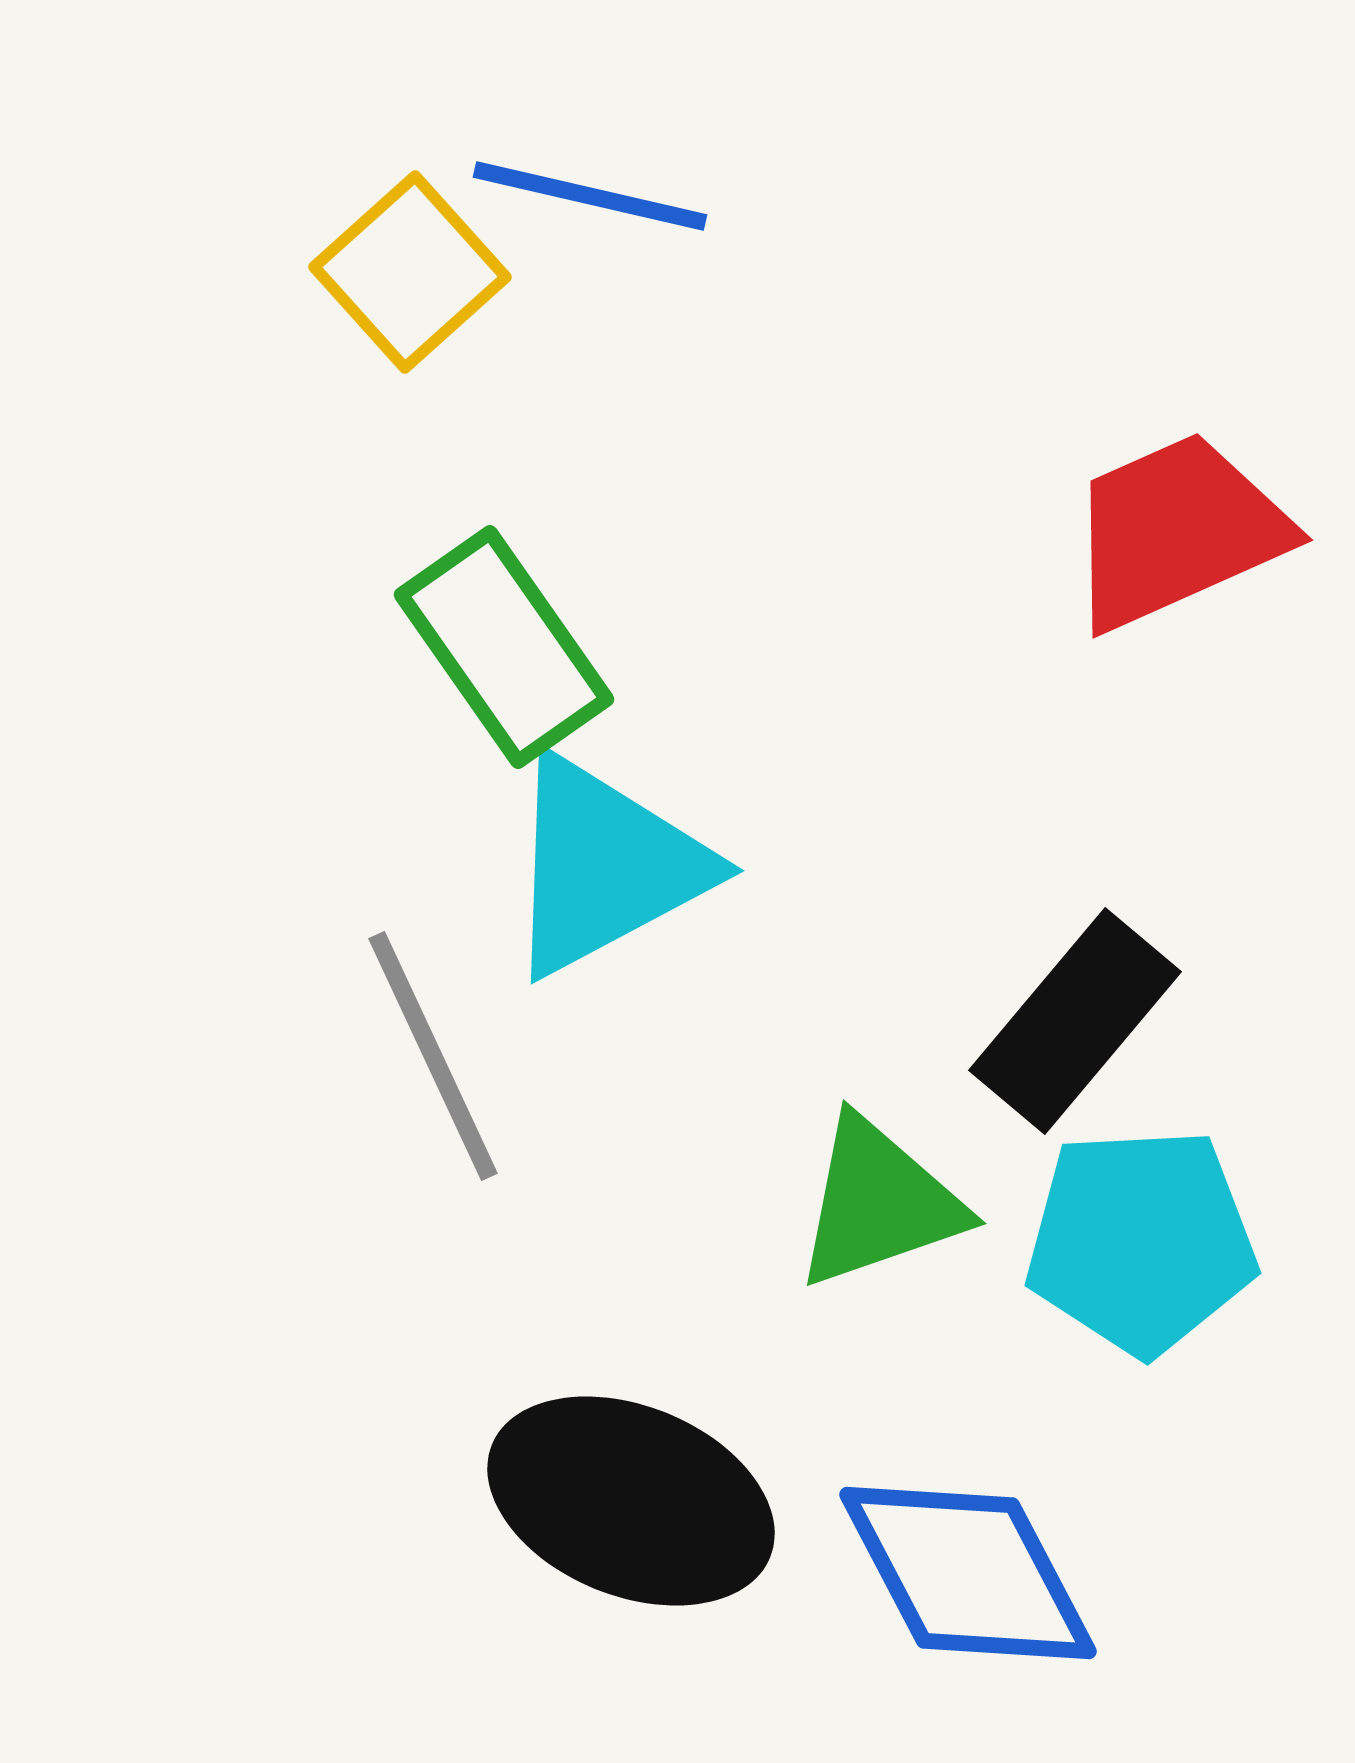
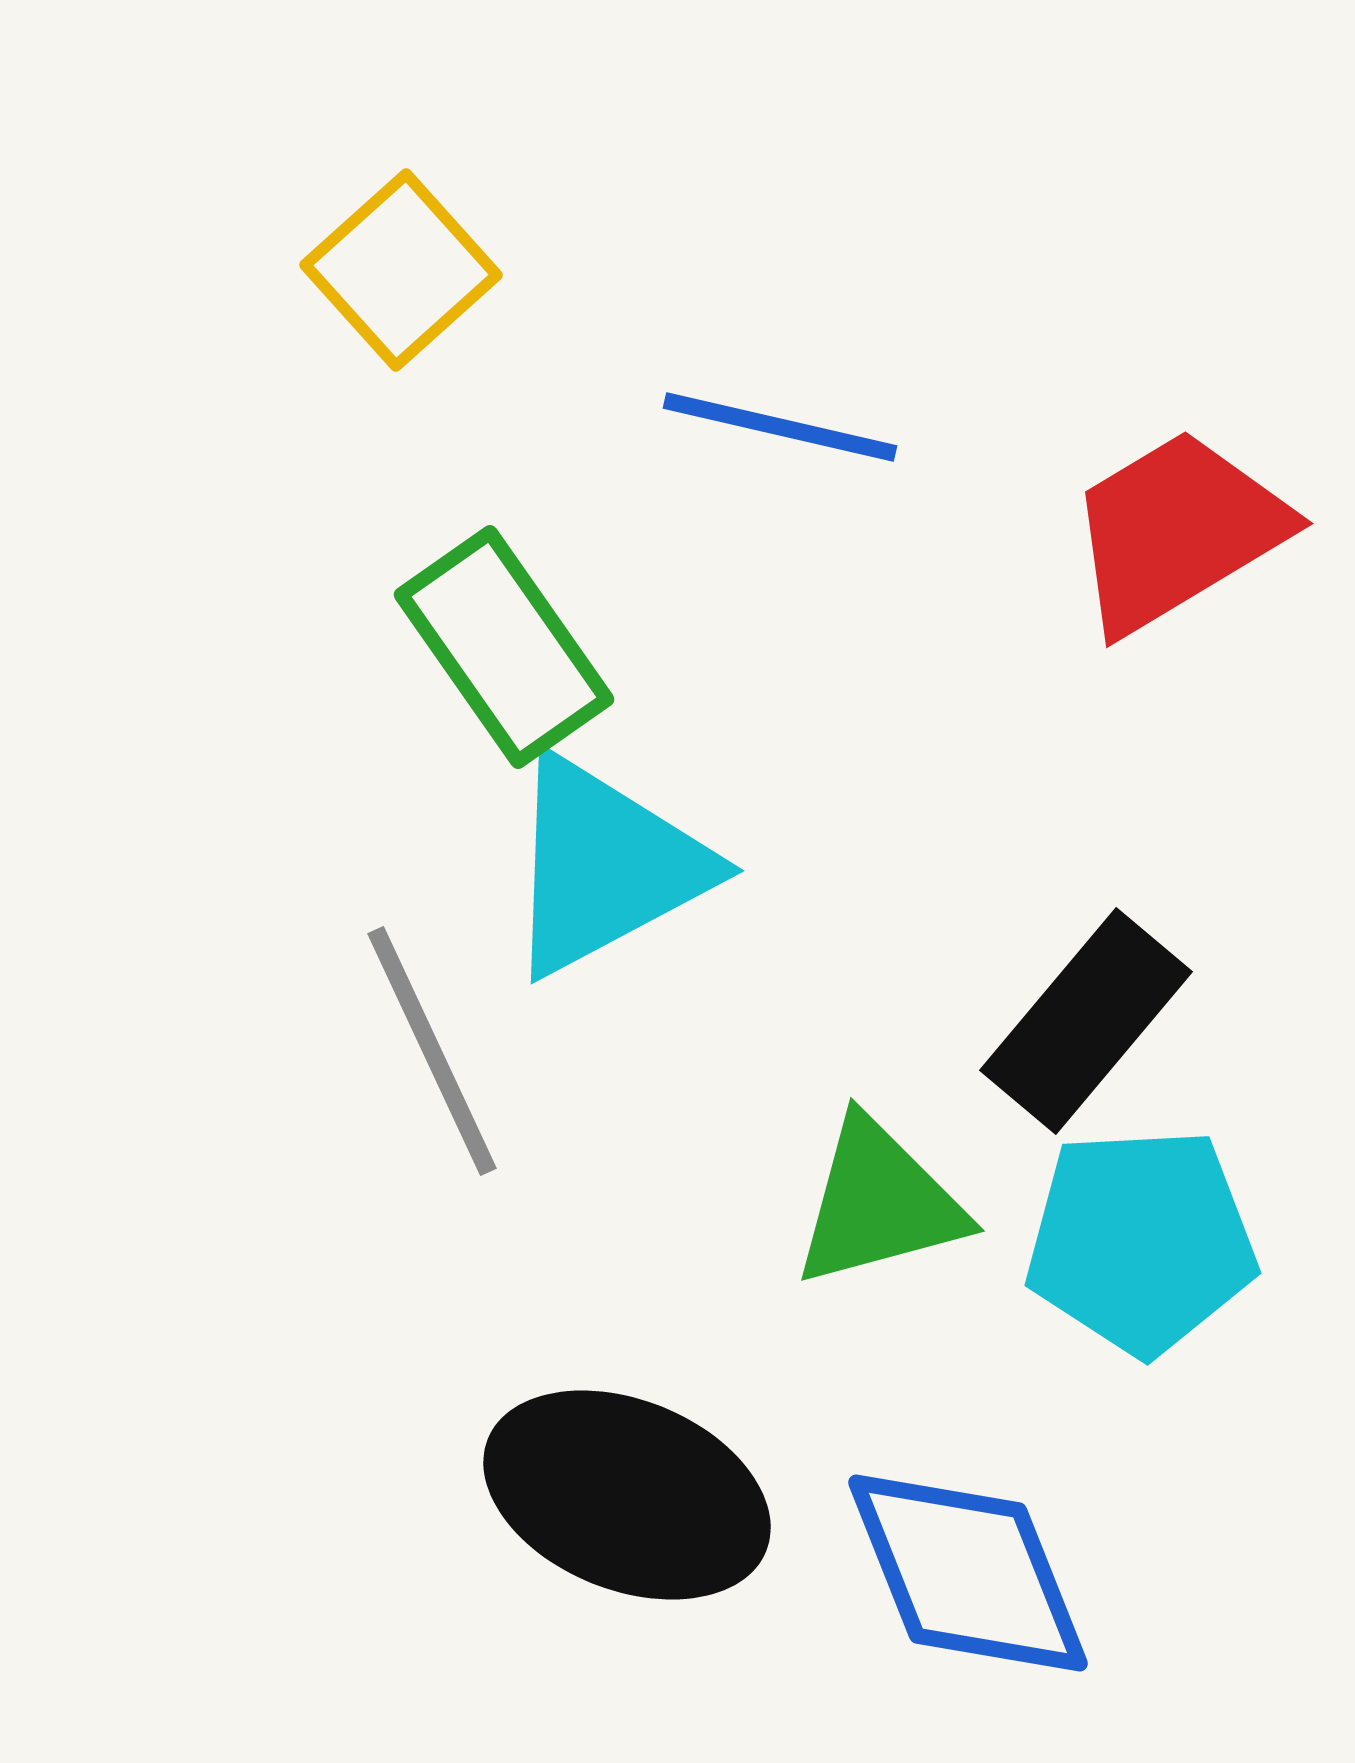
blue line: moved 190 px right, 231 px down
yellow square: moved 9 px left, 2 px up
red trapezoid: rotated 7 degrees counterclockwise
black rectangle: moved 11 px right
gray line: moved 1 px left, 5 px up
green triangle: rotated 4 degrees clockwise
black ellipse: moved 4 px left, 6 px up
blue diamond: rotated 6 degrees clockwise
